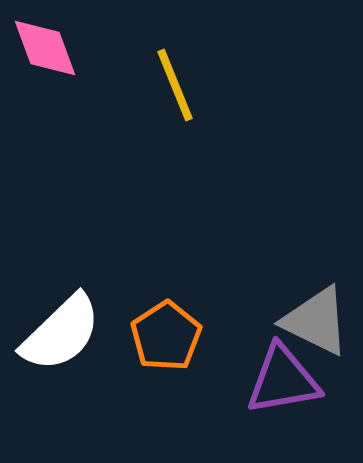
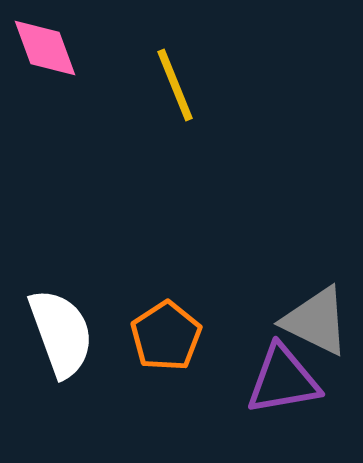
white semicircle: rotated 66 degrees counterclockwise
